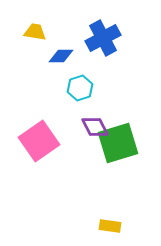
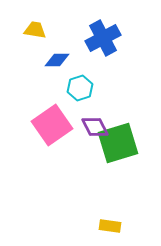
yellow trapezoid: moved 2 px up
blue diamond: moved 4 px left, 4 px down
pink square: moved 13 px right, 16 px up
